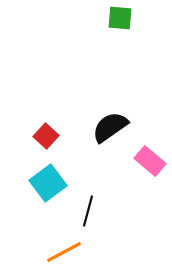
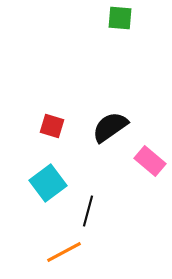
red square: moved 6 px right, 10 px up; rotated 25 degrees counterclockwise
